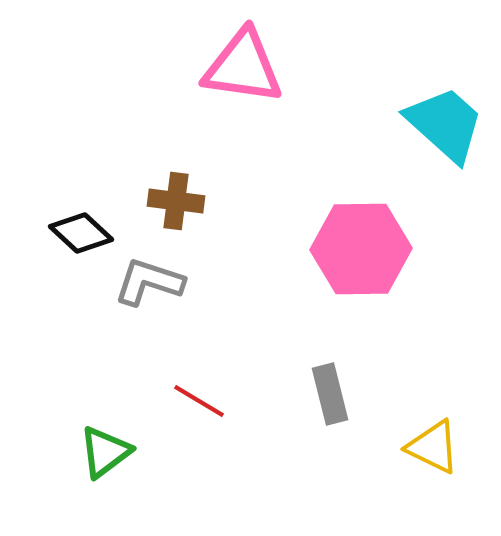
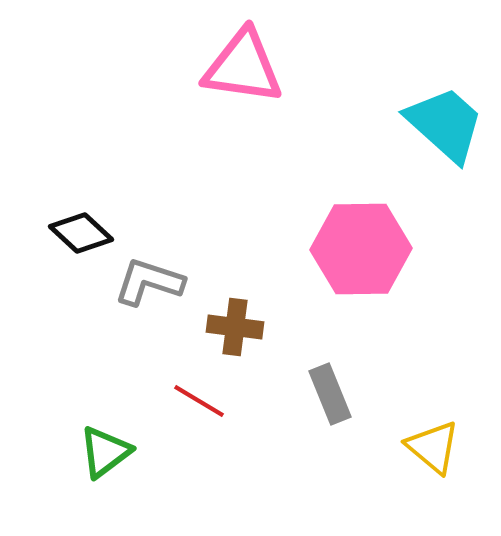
brown cross: moved 59 px right, 126 px down
gray rectangle: rotated 8 degrees counterclockwise
yellow triangle: rotated 14 degrees clockwise
